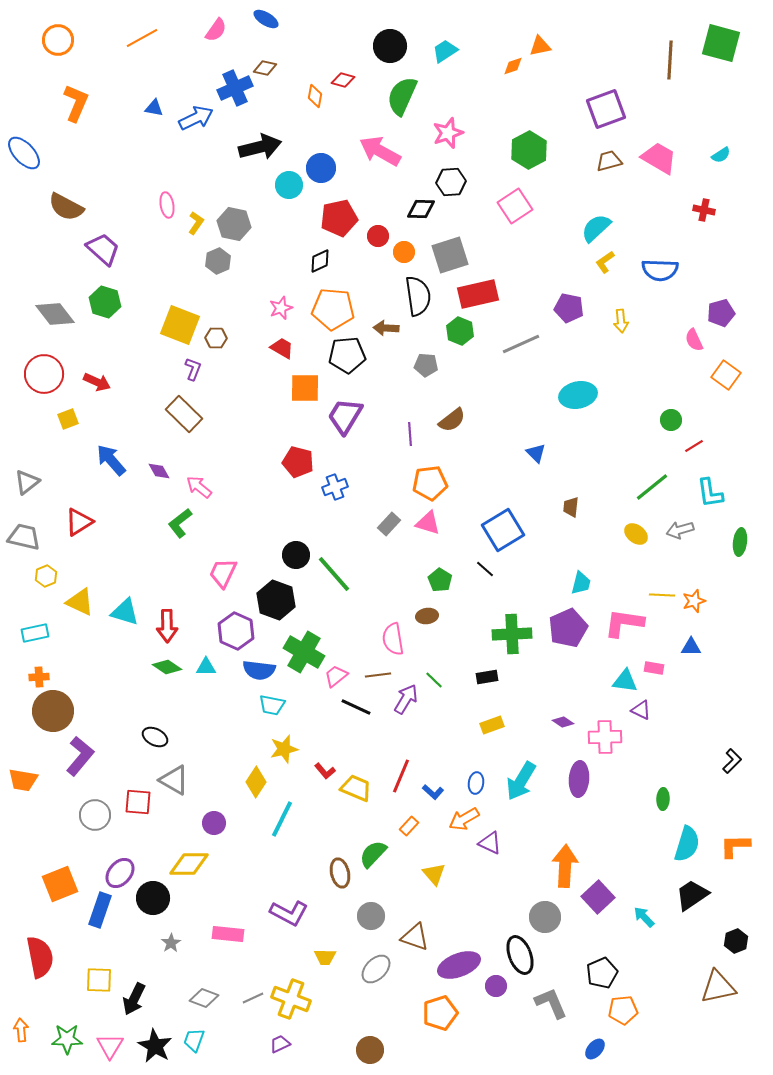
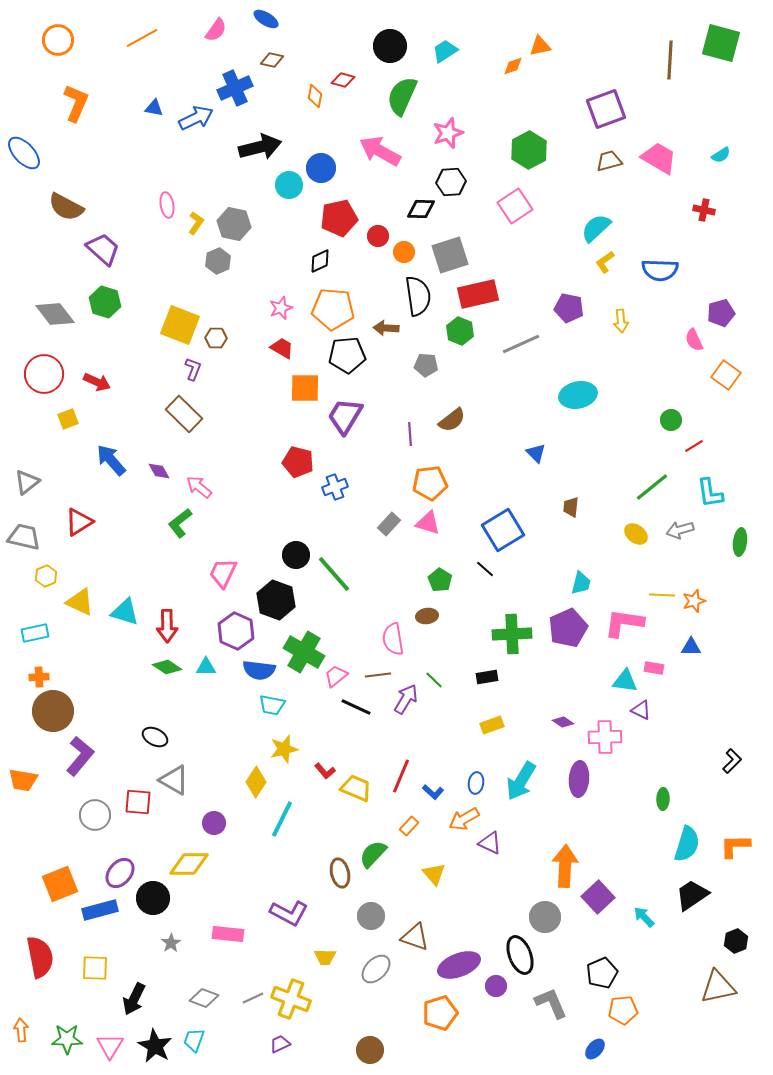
brown diamond at (265, 68): moved 7 px right, 8 px up
blue rectangle at (100, 910): rotated 56 degrees clockwise
yellow square at (99, 980): moved 4 px left, 12 px up
